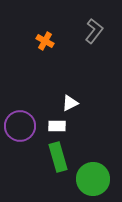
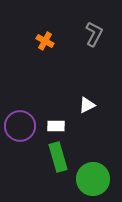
gray L-shape: moved 3 px down; rotated 10 degrees counterclockwise
white triangle: moved 17 px right, 2 px down
white rectangle: moved 1 px left
